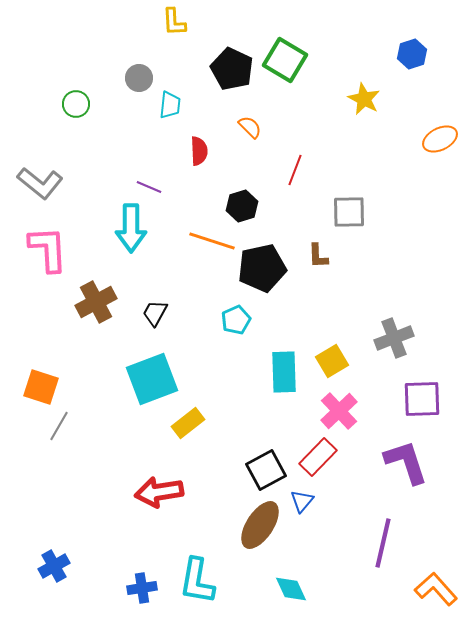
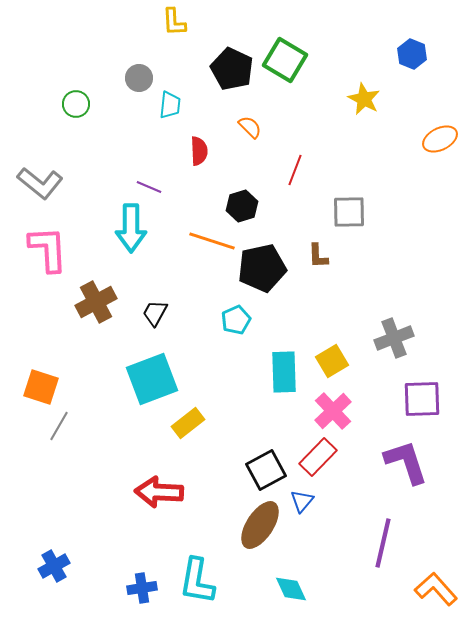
blue hexagon at (412, 54): rotated 20 degrees counterclockwise
pink cross at (339, 411): moved 6 px left
red arrow at (159, 492): rotated 12 degrees clockwise
